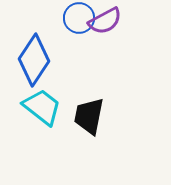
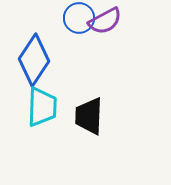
cyan trapezoid: rotated 54 degrees clockwise
black trapezoid: rotated 9 degrees counterclockwise
